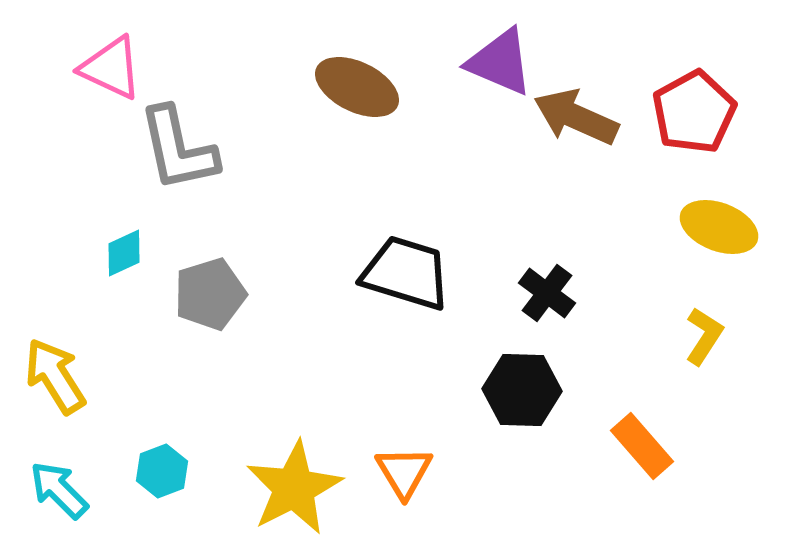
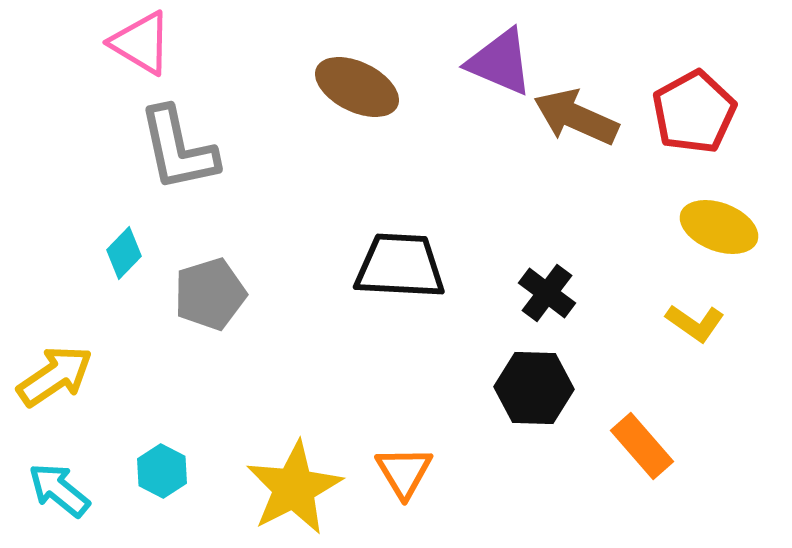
pink triangle: moved 30 px right, 25 px up; rotated 6 degrees clockwise
cyan diamond: rotated 21 degrees counterclockwise
black trapezoid: moved 6 px left, 7 px up; rotated 14 degrees counterclockwise
yellow L-shape: moved 9 px left, 13 px up; rotated 92 degrees clockwise
yellow arrow: rotated 88 degrees clockwise
black hexagon: moved 12 px right, 2 px up
cyan hexagon: rotated 12 degrees counterclockwise
cyan arrow: rotated 6 degrees counterclockwise
